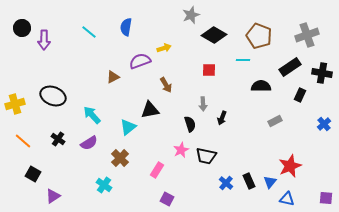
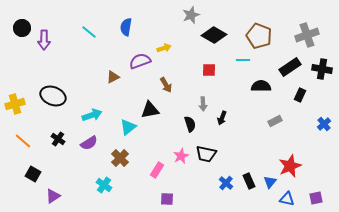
black cross at (322, 73): moved 4 px up
cyan arrow at (92, 115): rotated 114 degrees clockwise
pink star at (181, 150): moved 6 px down
black trapezoid at (206, 156): moved 2 px up
purple square at (326, 198): moved 10 px left; rotated 16 degrees counterclockwise
purple square at (167, 199): rotated 24 degrees counterclockwise
